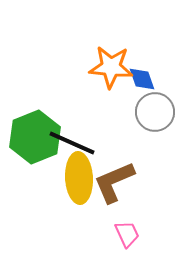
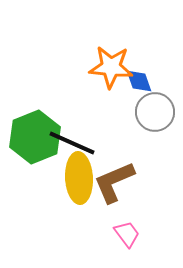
blue diamond: moved 3 px left, 2 px down
pink trapezoid: rotated 12 degrees counterclockwise
